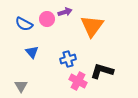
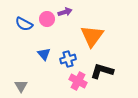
orange triangle: moved 10 px down
blue triangle: moved 12 px right, 2 px down
